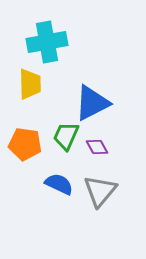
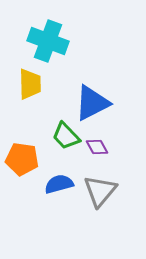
cyan cross: moved 1 px right, 1 px up; rotated 30 degrees clockwise
green trapezoid: rotated 68 degrees counterclockwise
orange pentagon: moved 3 px left, 15 px down
blue semicircle: rotated 40 degrees counterclockwise
